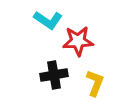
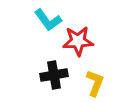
cyan L-shape: rotated 20 degrees clockwise
